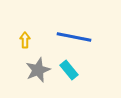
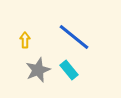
blue line: rotated 28 degrees clockwise
